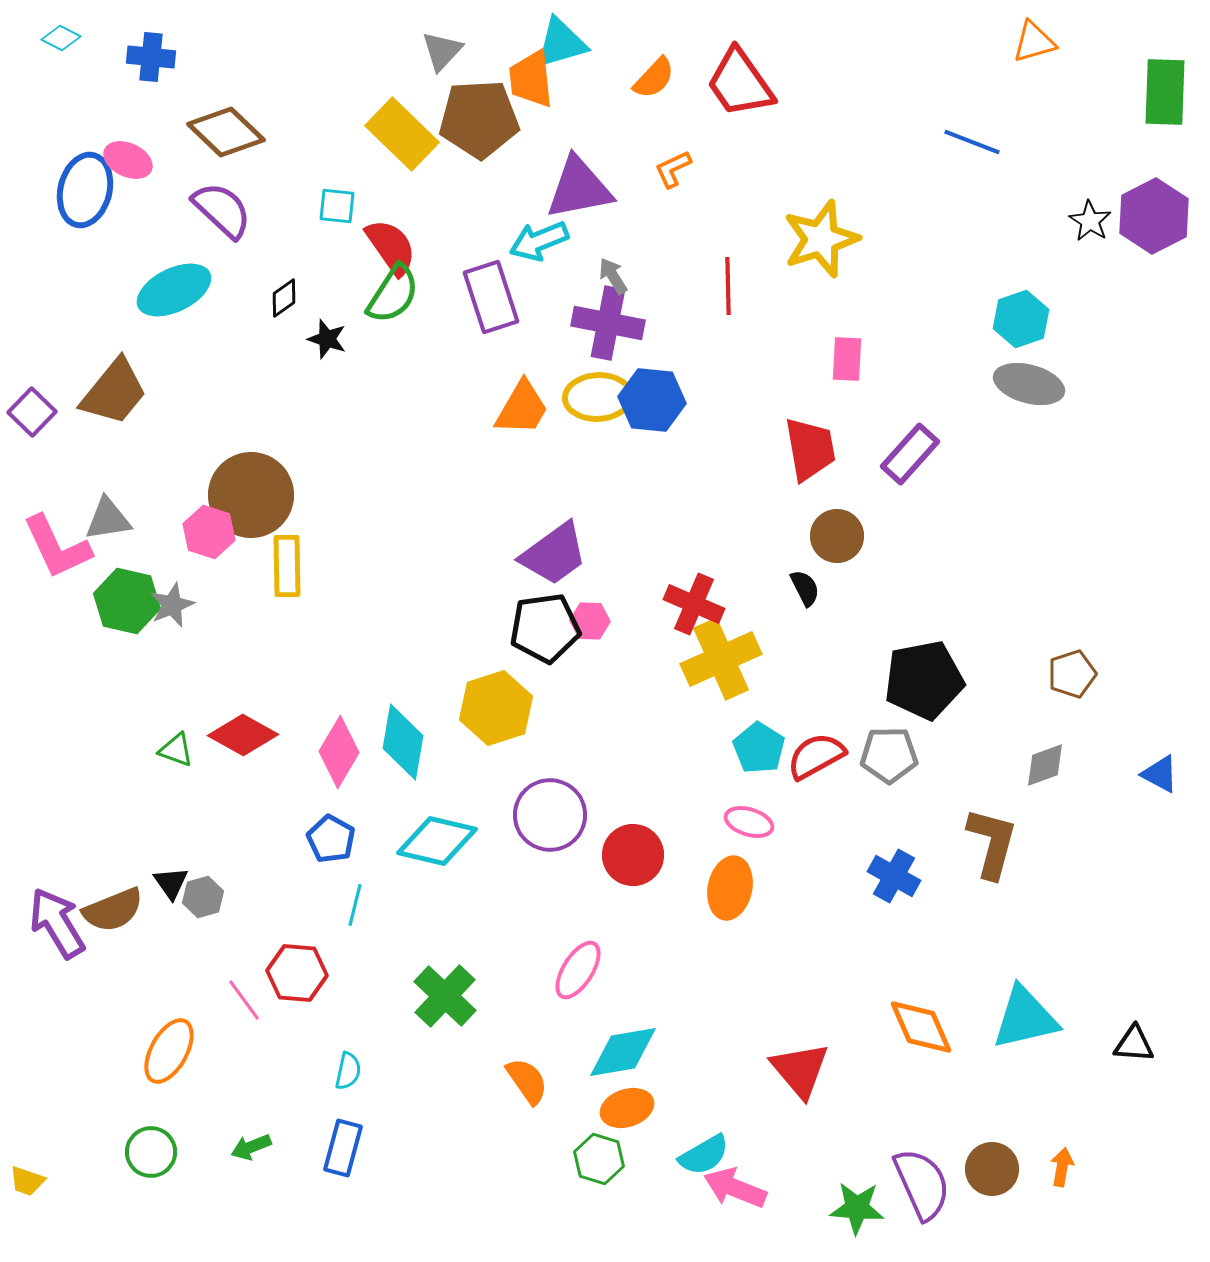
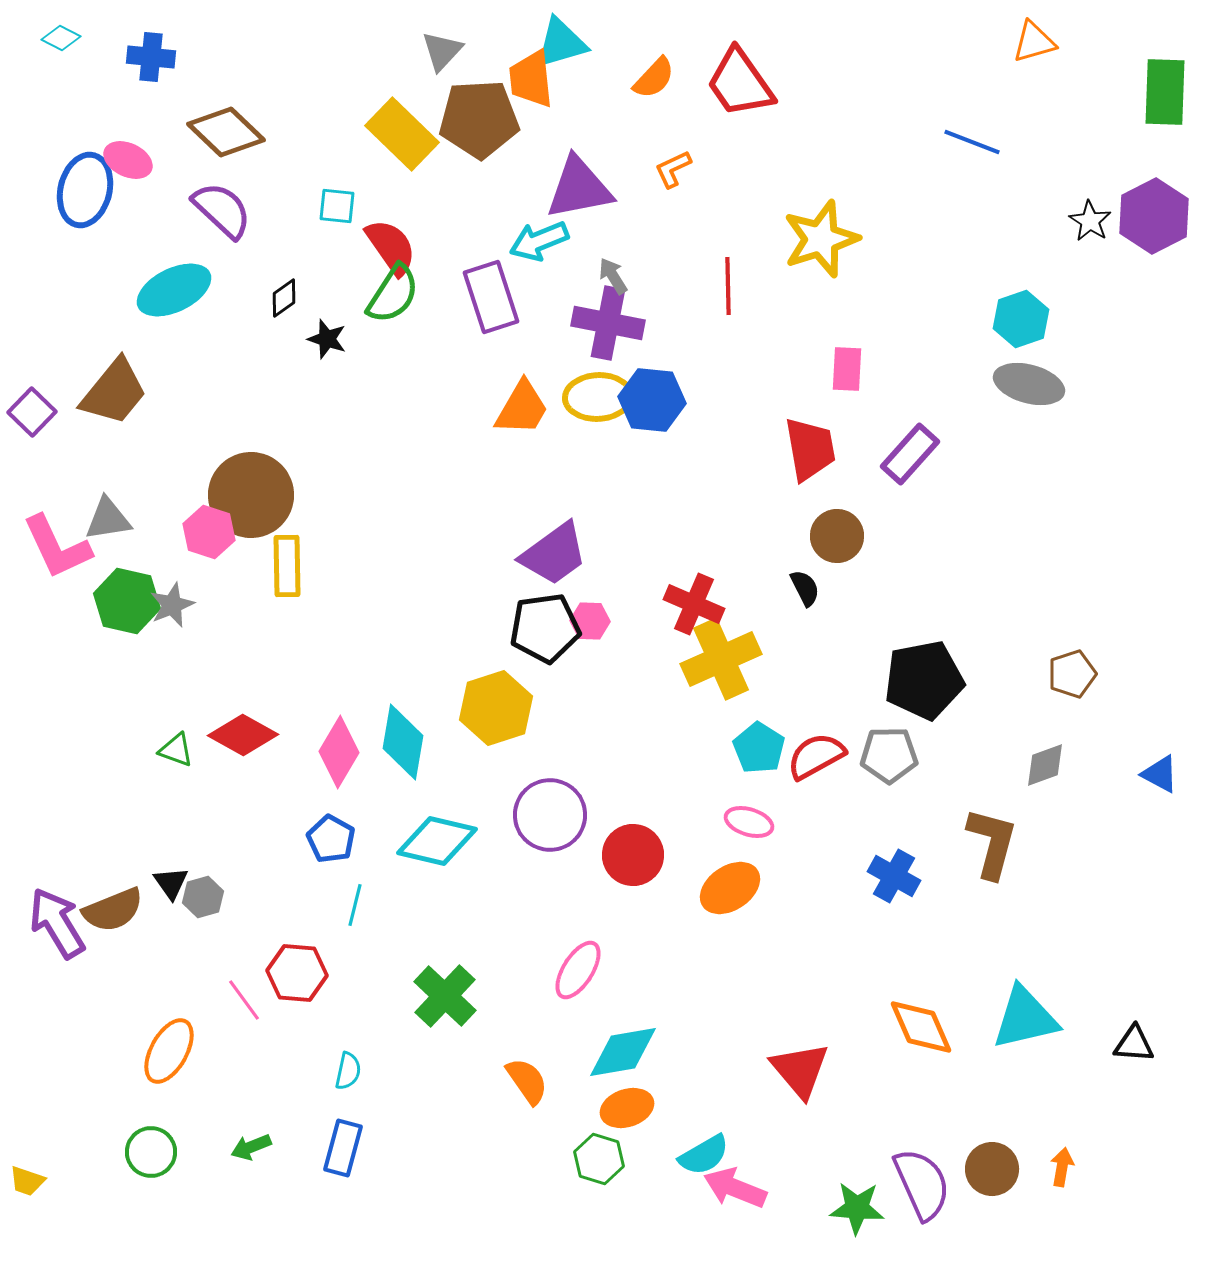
pink rectangle at (847, 359): moved 10 px down
orange ellipse at (730, 888): rotated 44 degrees clockwise
